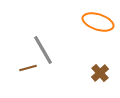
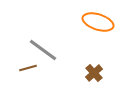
gray line: rotated 24 degrees counterclockwise
brown cross: moved 6 px left
